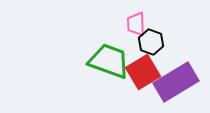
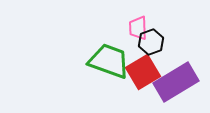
pink trapezoid: moved 2 px right, 4 px down
black hexagon: rotated 20 degrees clockwise
